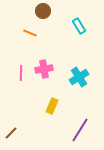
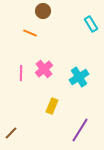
cyan rectangle: moved 12 px right, 2 px up
pink cross: rotated 30 degrees counterclockwise
